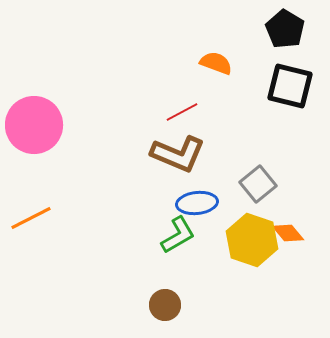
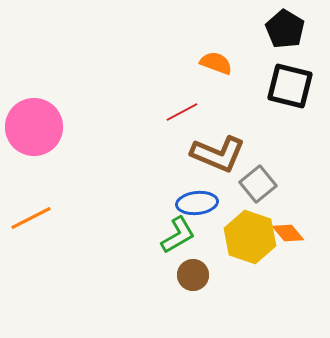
pink circle: moved 2 px down
brown L-shape: moved 40 px right
yellow hexagon: moved 2 px left, 3 px up
brown circle: moved 28 px right, 30 px up
